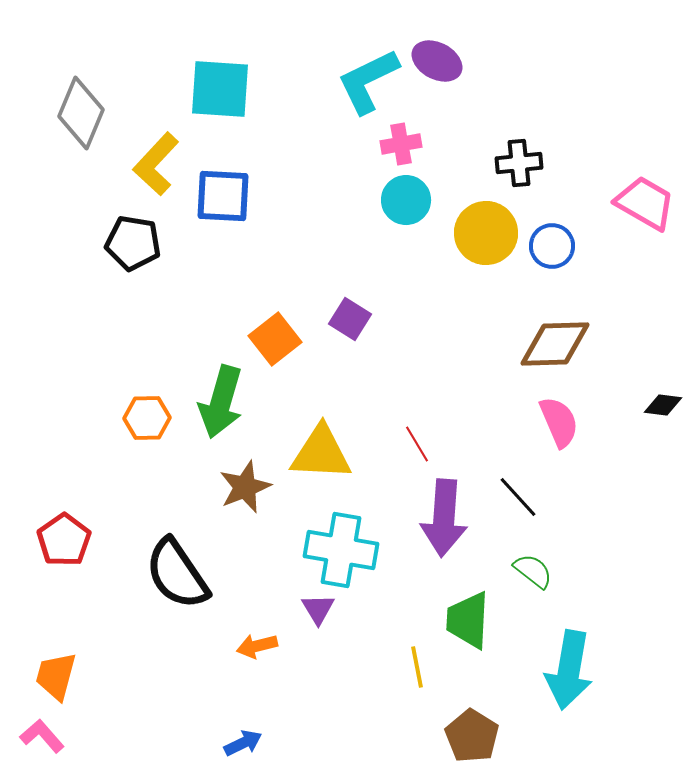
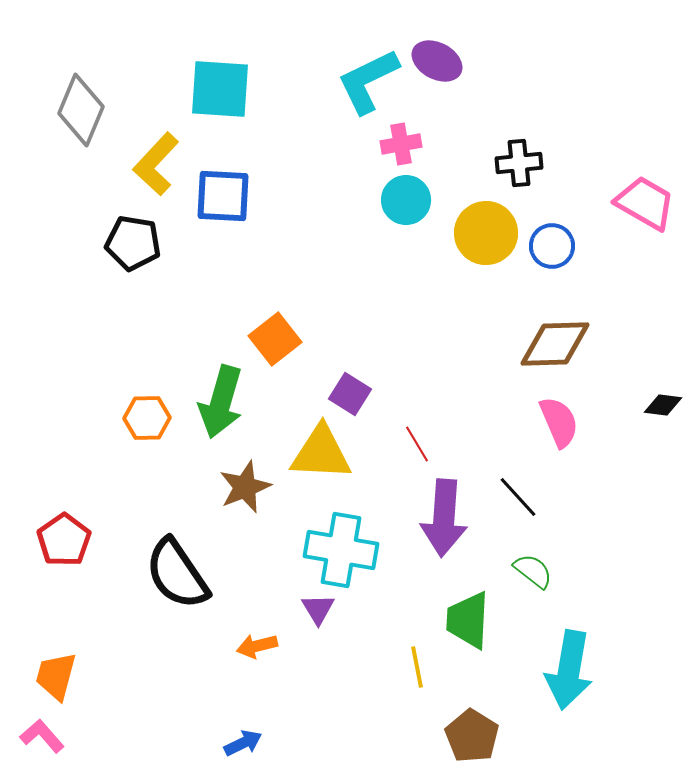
gray diamond: moved 3 px up
purple square: moved 75 px down
